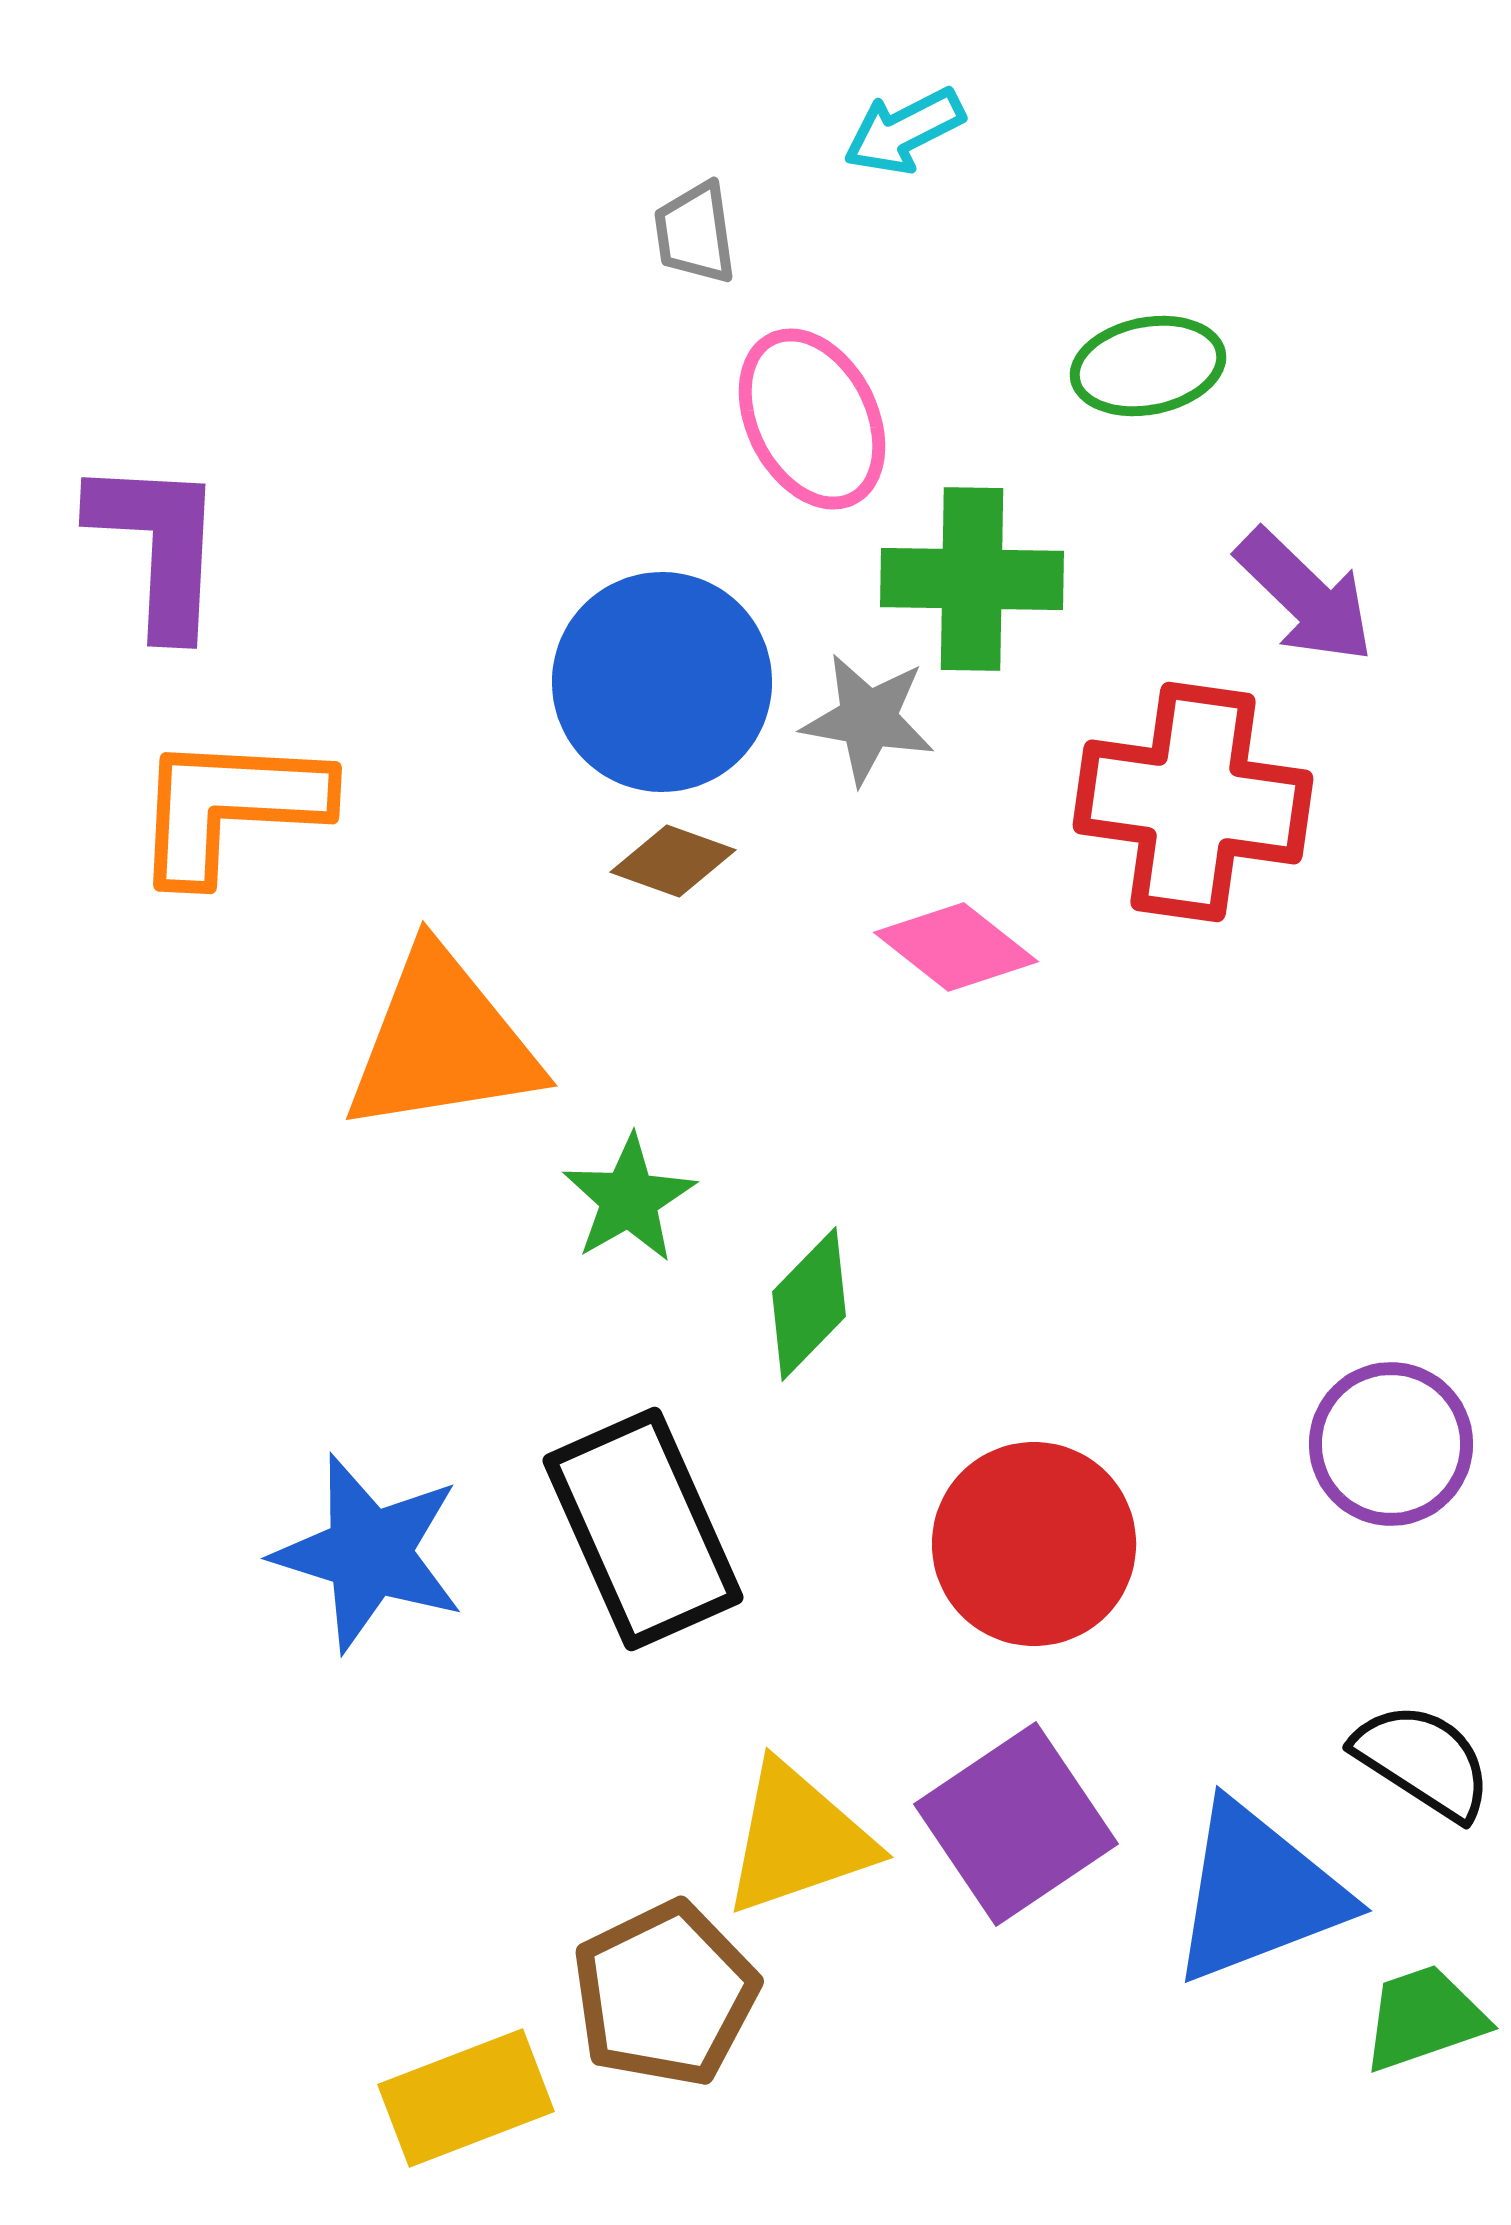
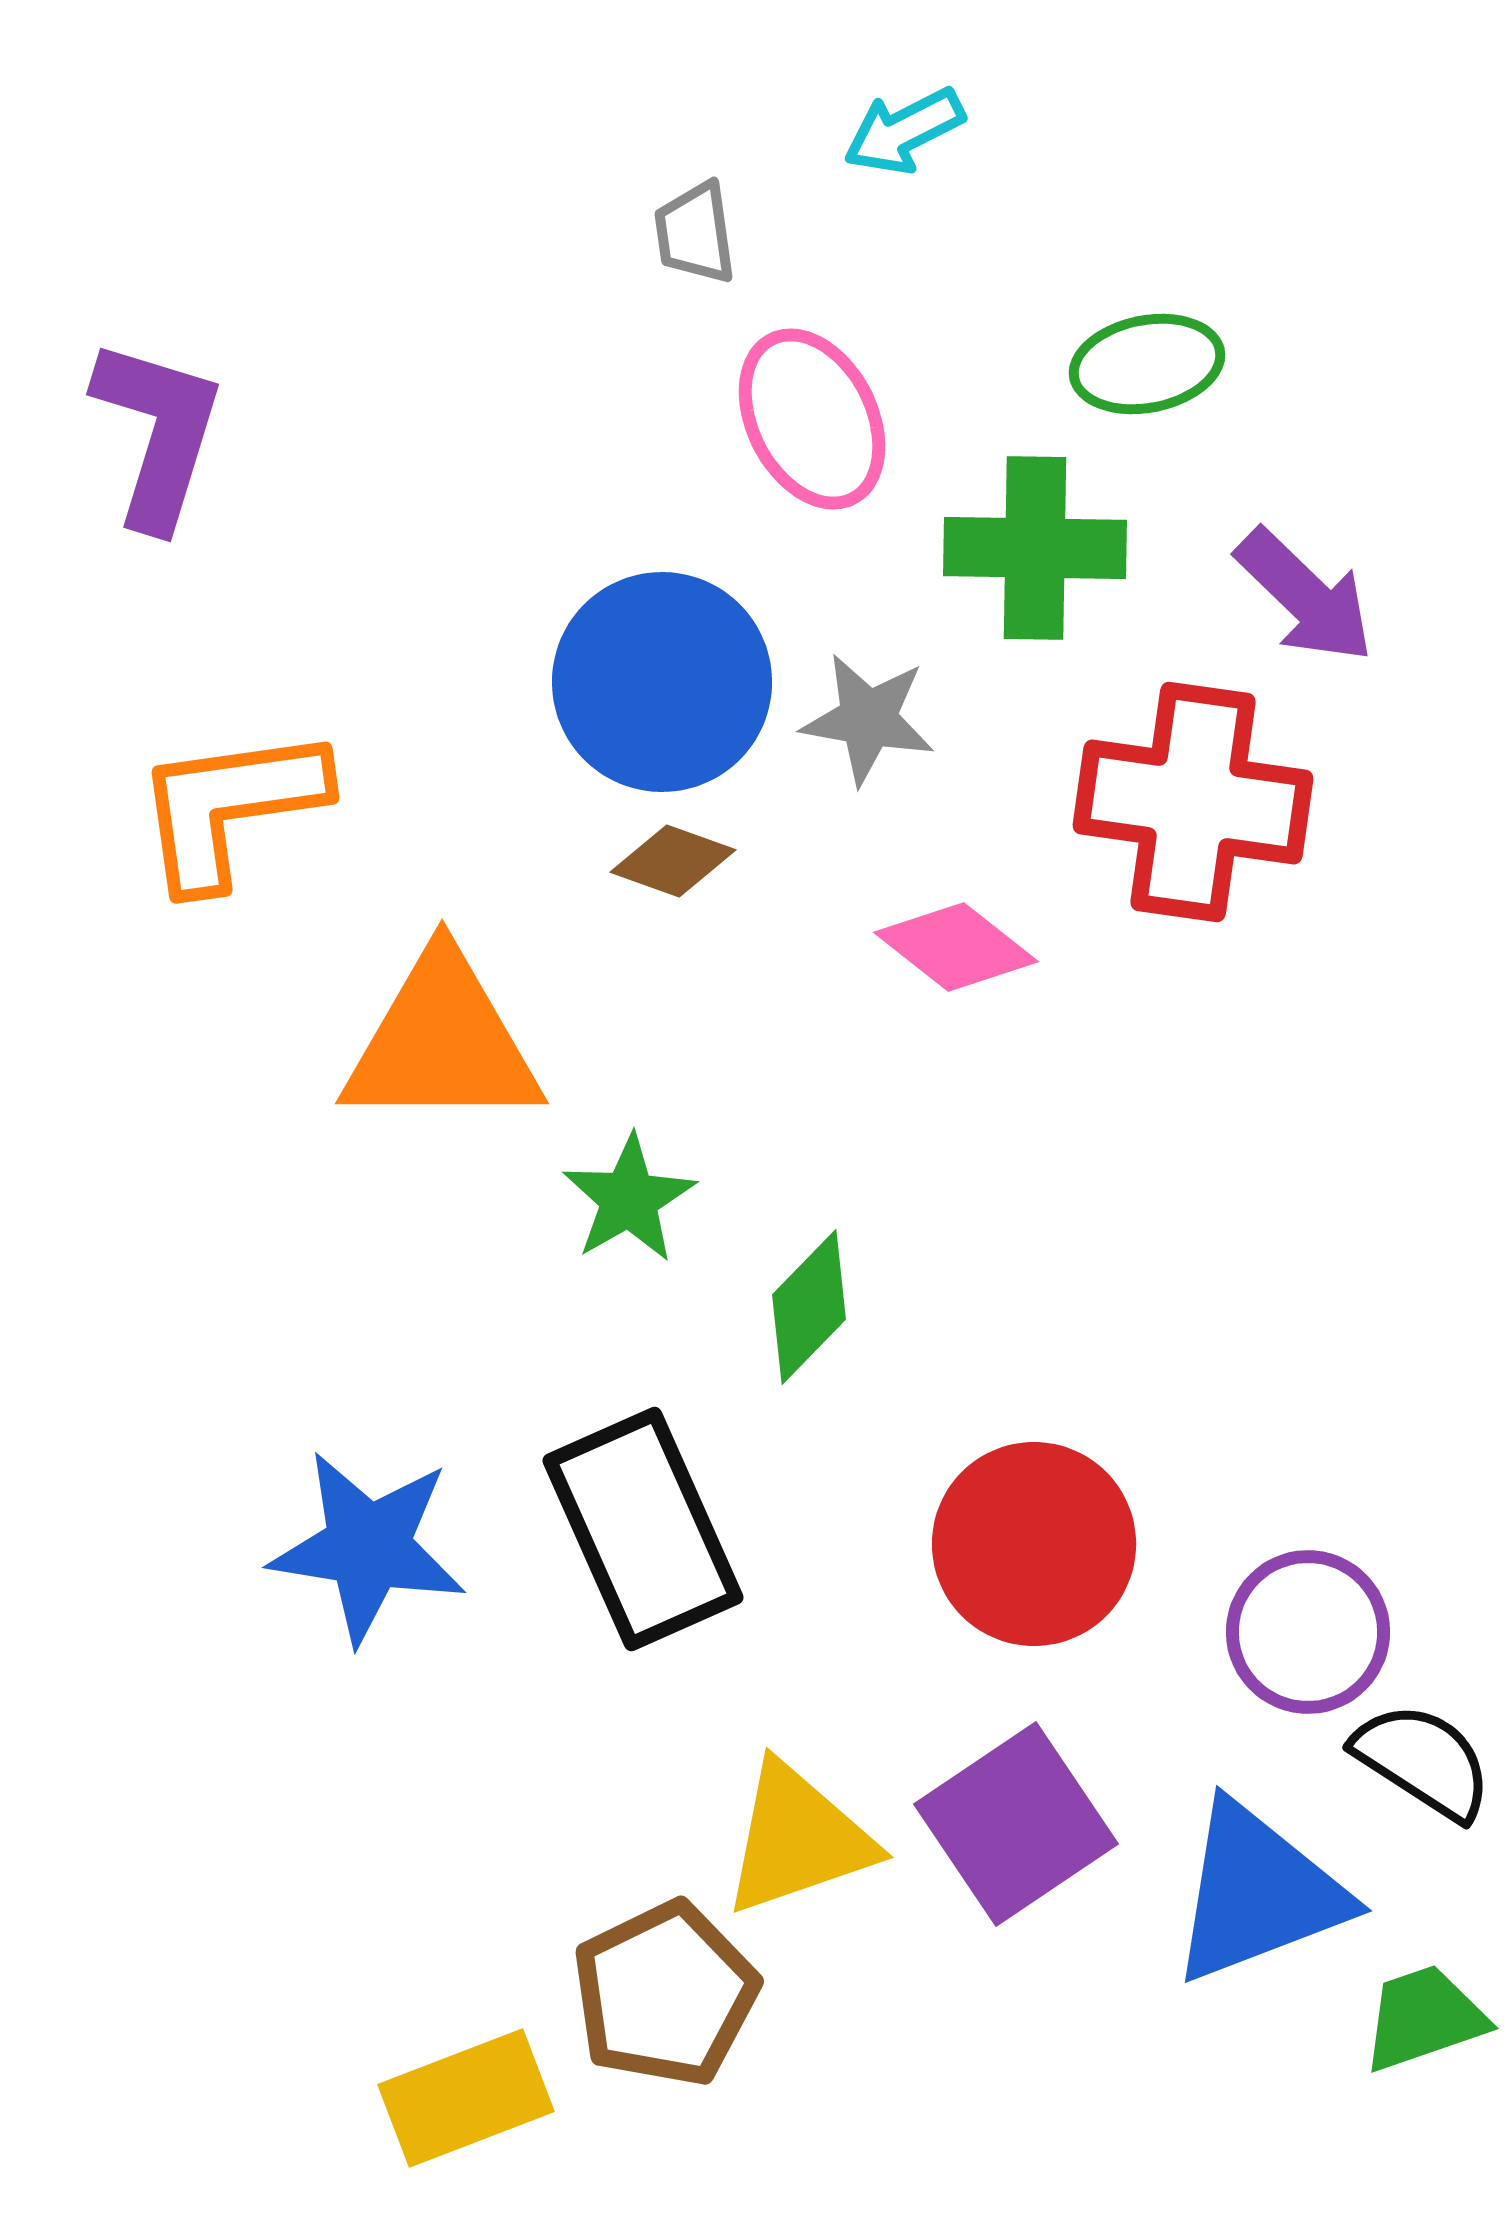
green ellipse: moved 1 px left, 2 px up
purple L-shape: moved 113 px up; rotated 14 degrees clockwise
green cross: moved 63 px right, 31 px up
orange L-shape: rotated 11 degrees counterclockwise
orange triangle: rotated 9 degrees clockwise
green diamond: moved 3 px down
purple circle: moved 83 px left, 188 px down
blue star: moved 1 px left, 6 px up; rotated 8 degrees counterclockwise
